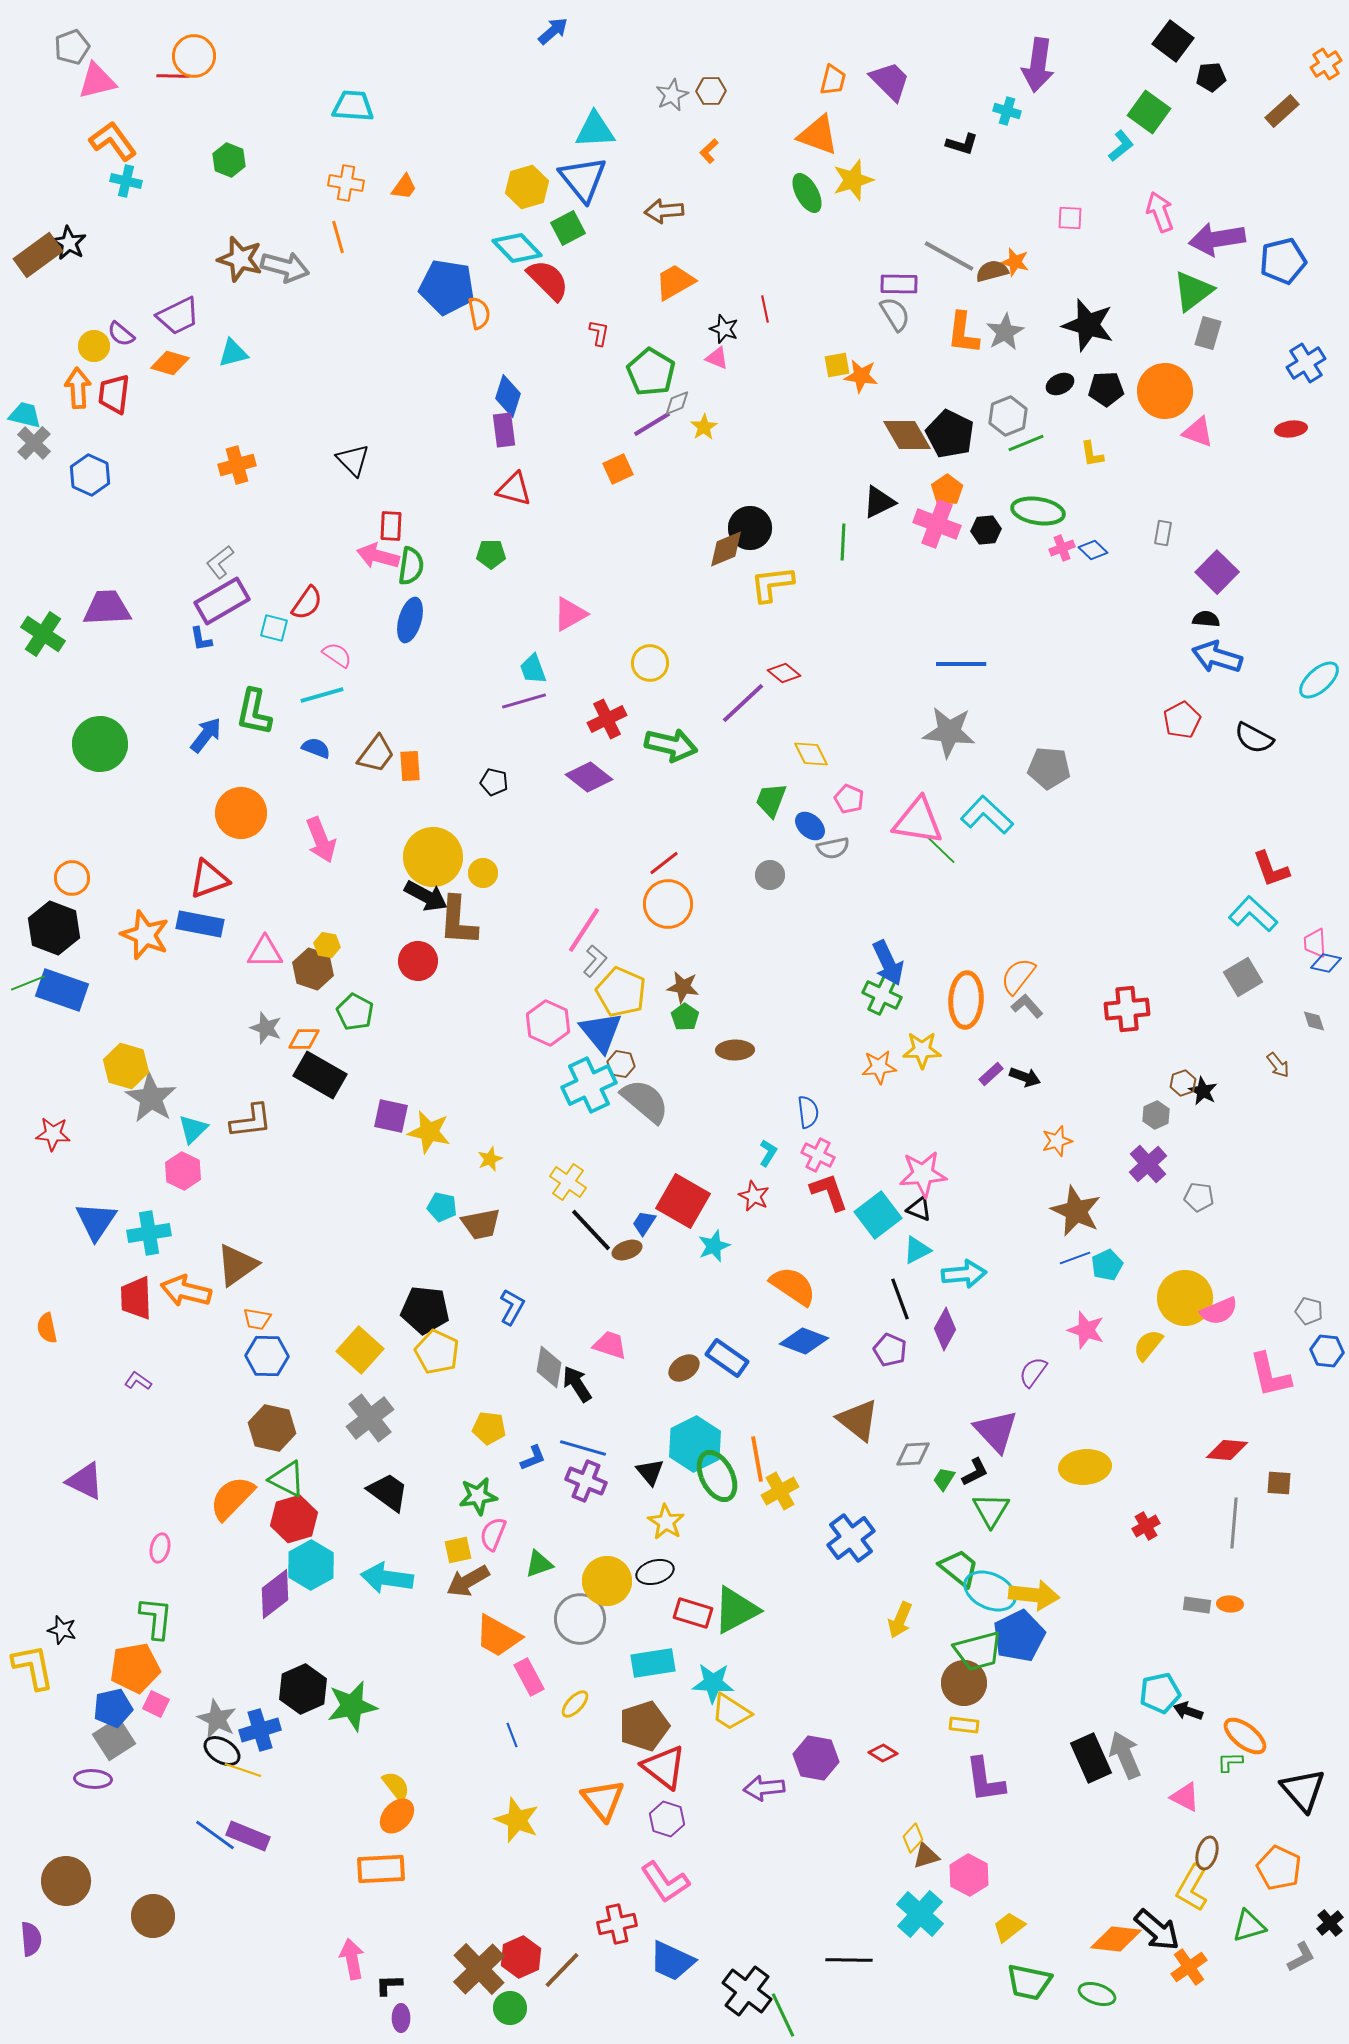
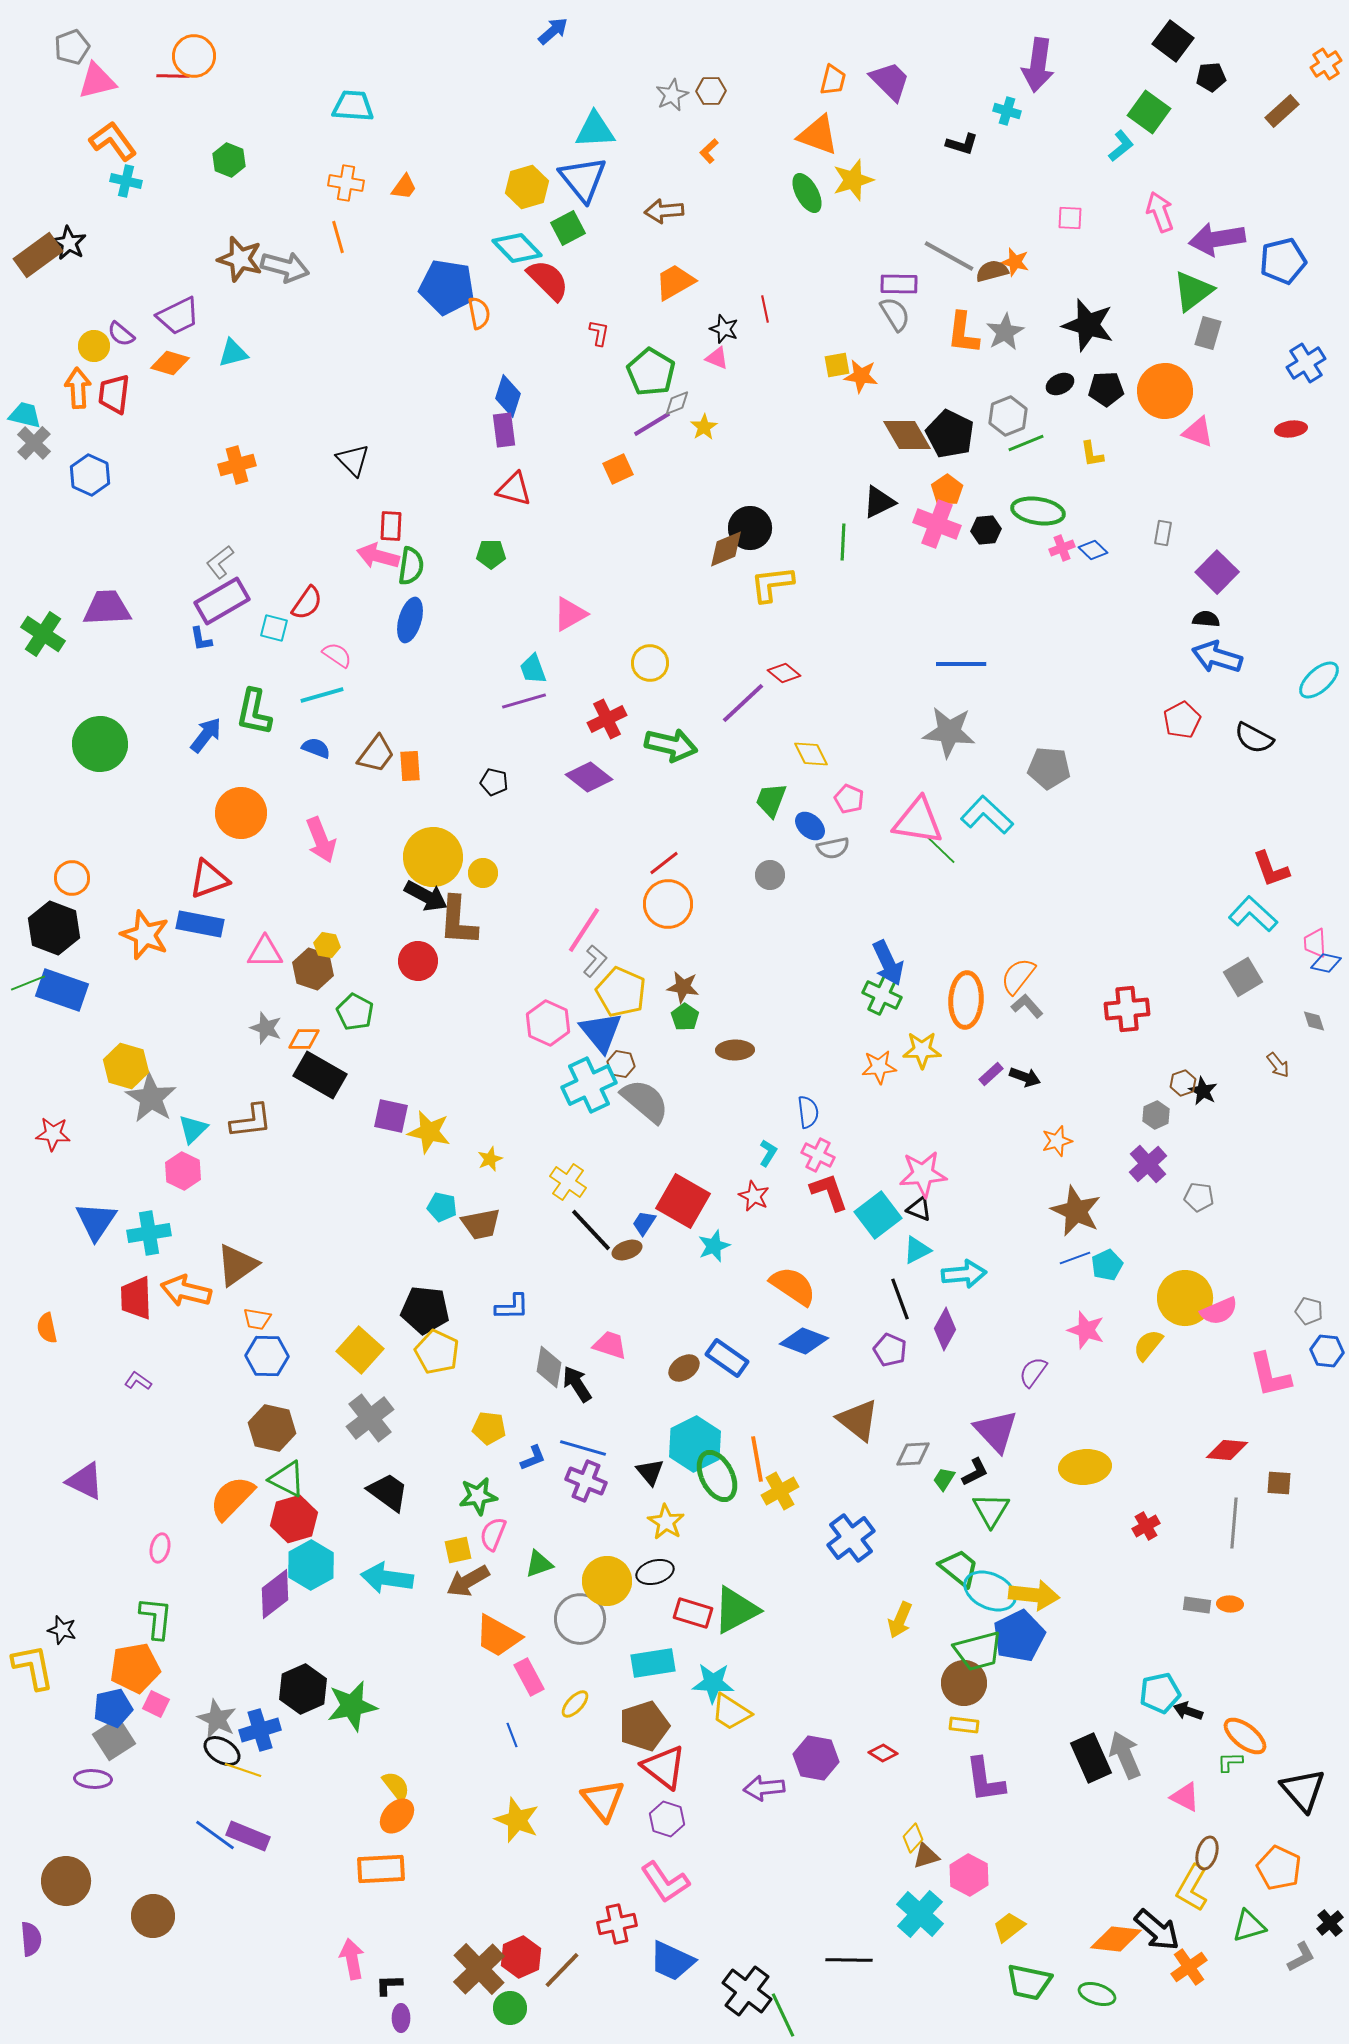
blue L-shape at (512, 1307): rotated 60 degrees clockwise
